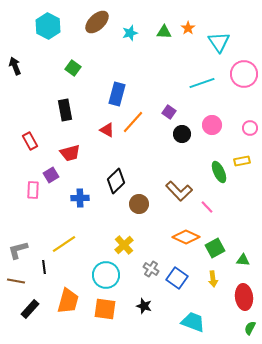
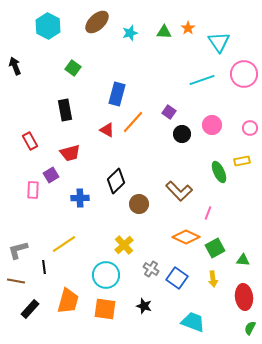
cyan line at (202, 83): moved 3 px up
pink line at (207, 207): moved 1 px right, 6 px down; rotated 64 degrees clockwise
